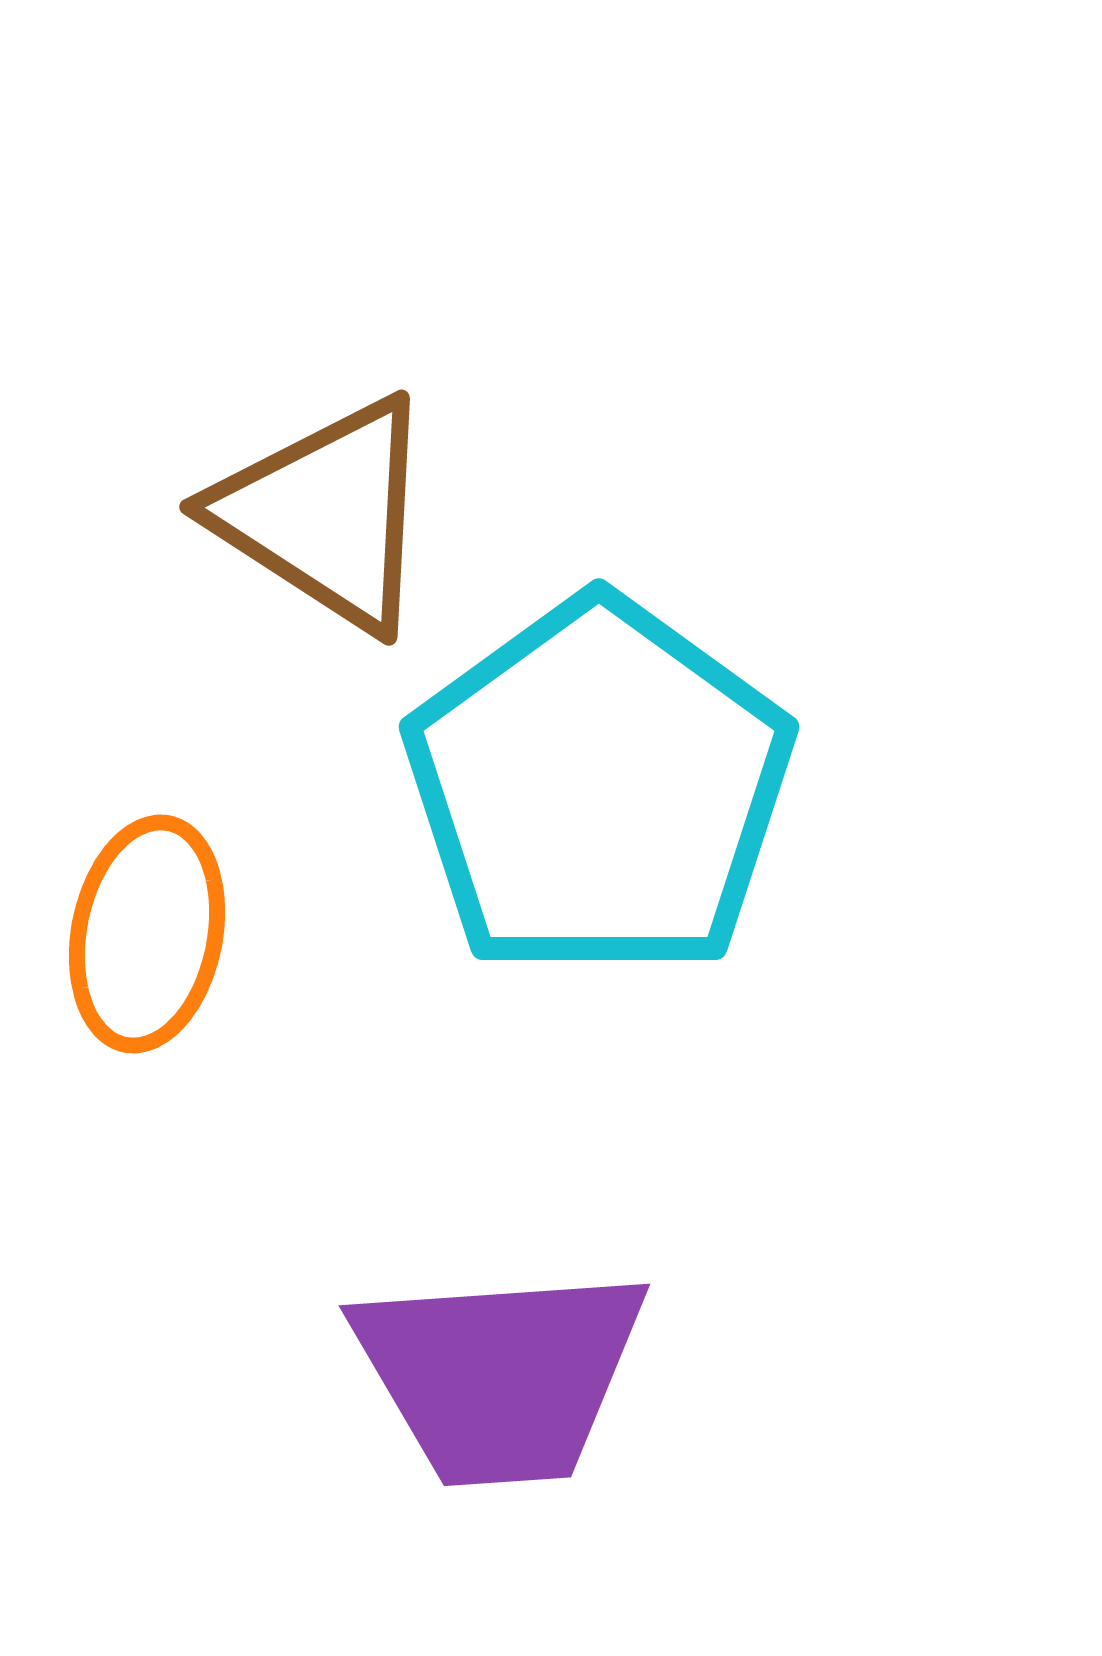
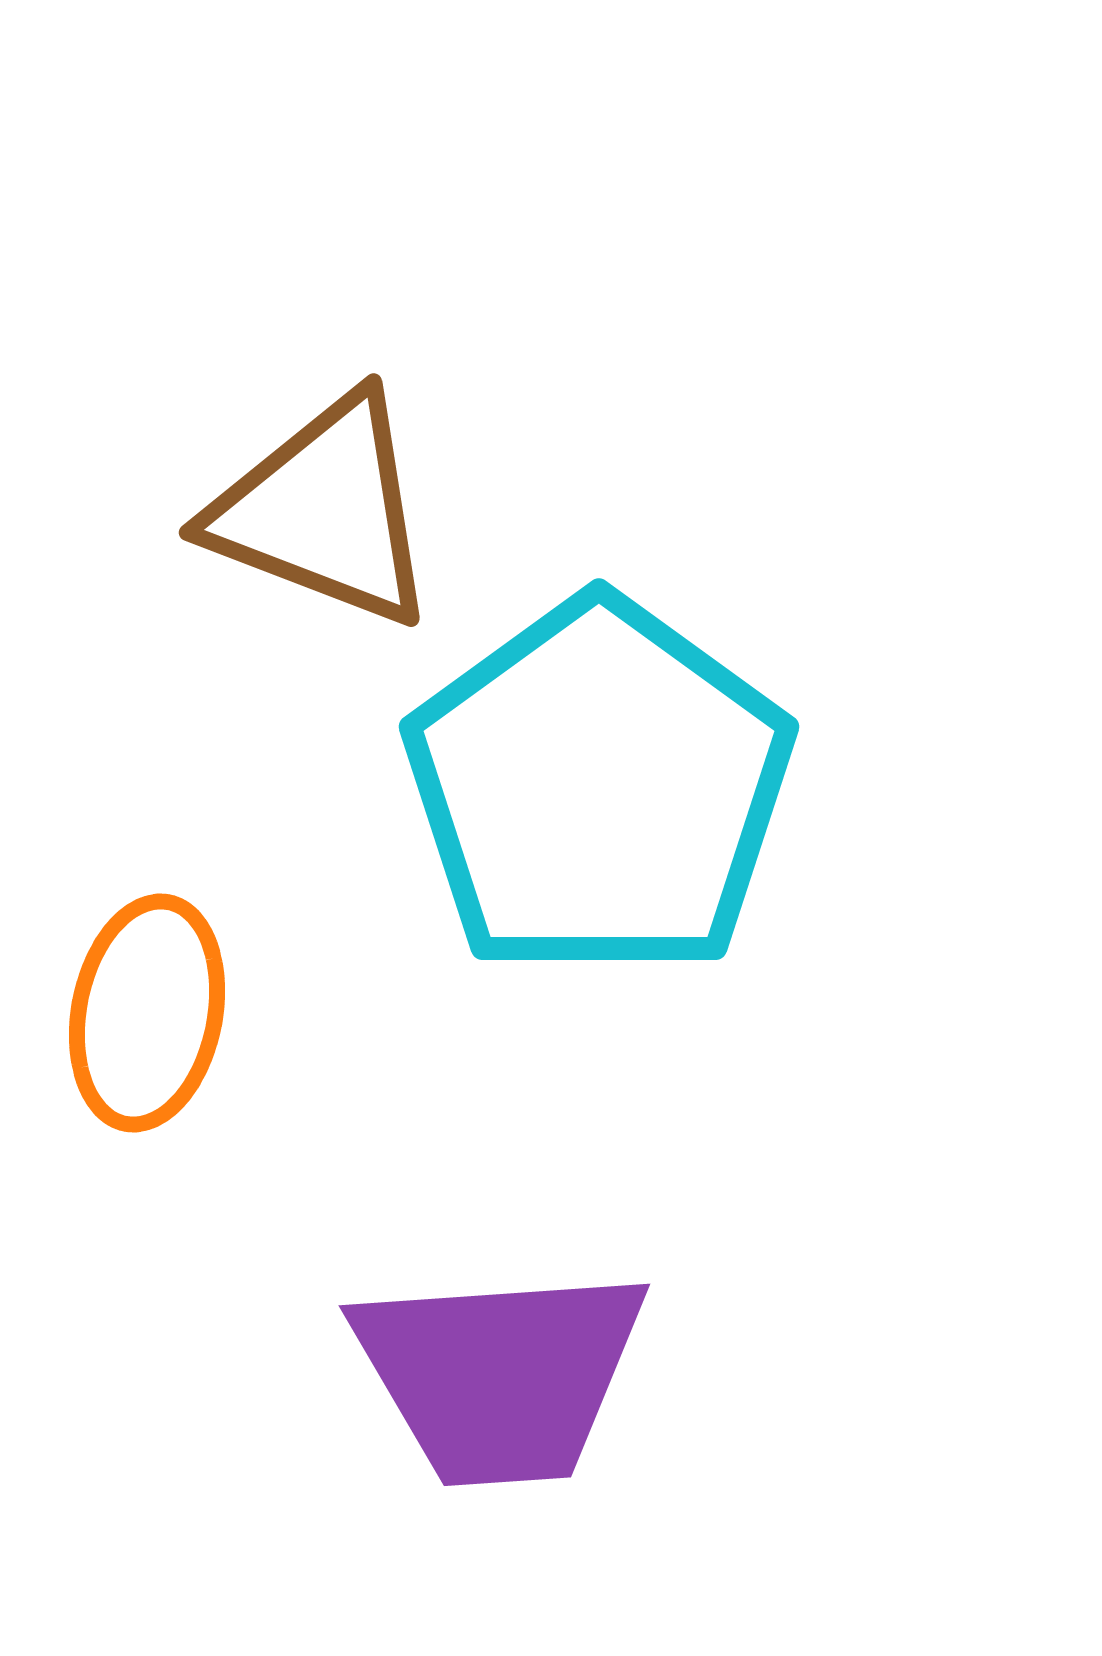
brown triangle: moved 2 px left, 3 px up; rotated 12 degrees counterclockwise
orange ellipse: moved 79 px down
